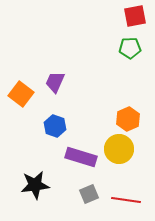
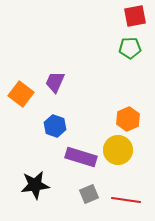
yellow circle: moved 1 px left, 1 px down
